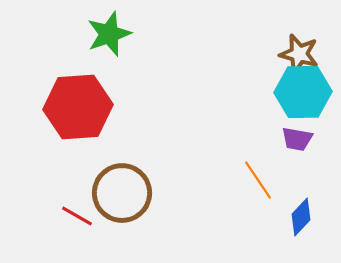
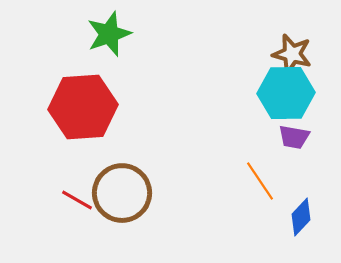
brown star: moved 7 px left
cyan hexagon: moved 17 px left, 1 px down
red hexagon: moved 5 px right
purple trapezoid: moved 3 px left, 2 px up
orange line: moved 2 px right, 1 px down
red line: moved 16 px up
